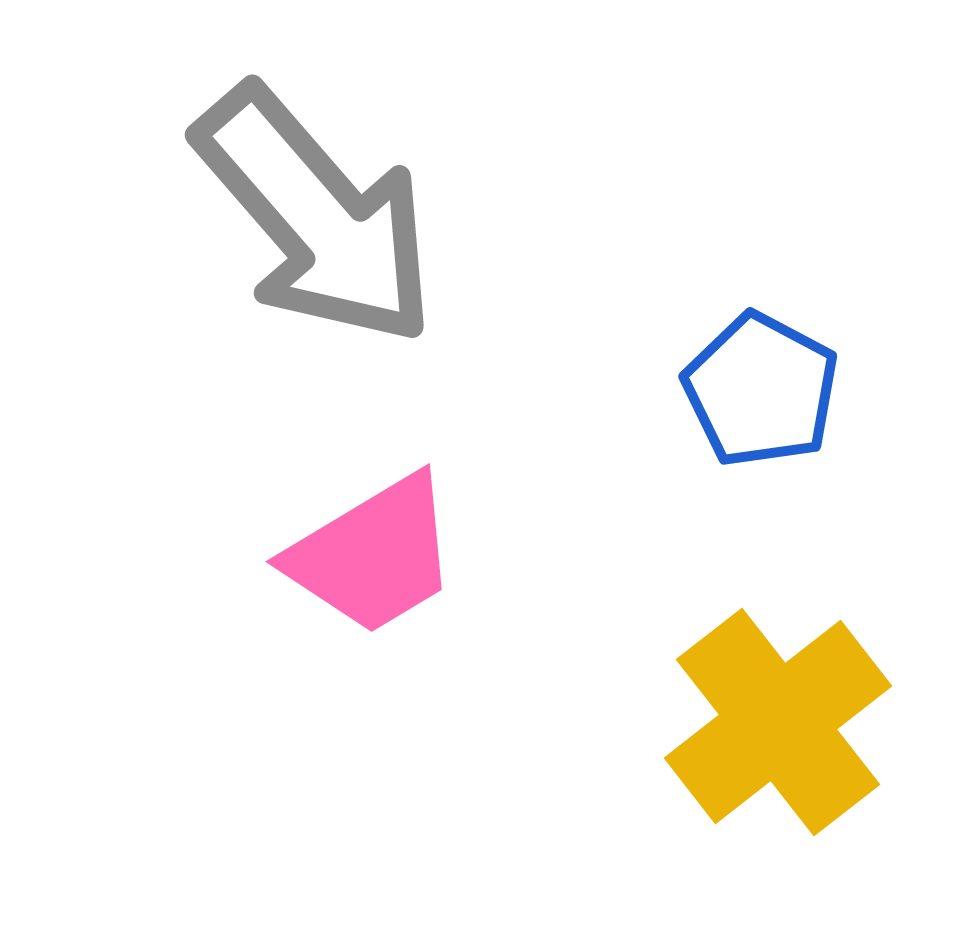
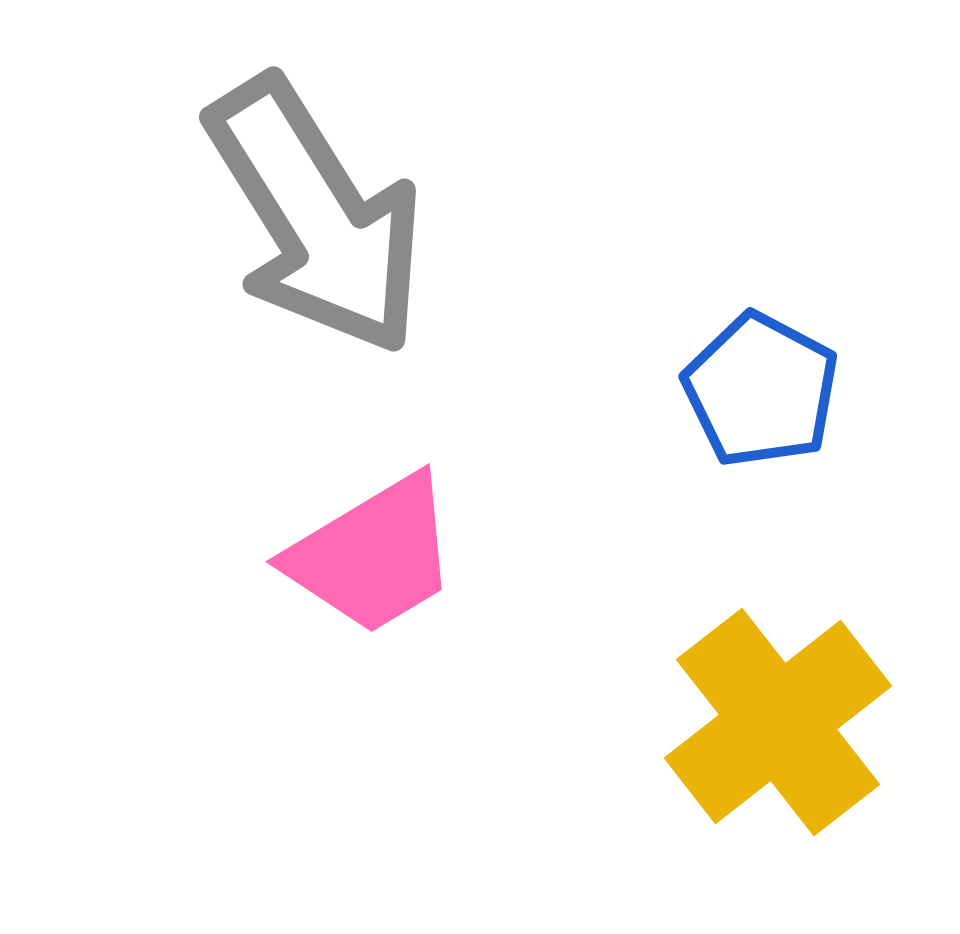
gray arrow: rotated 9 degrees clockwise
